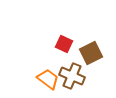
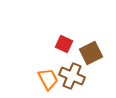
orange trapezoid: rotated 25 degrees clockwise
